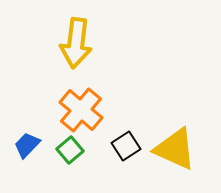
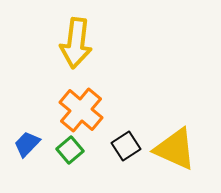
blue trapezoid: moved 1 px up
